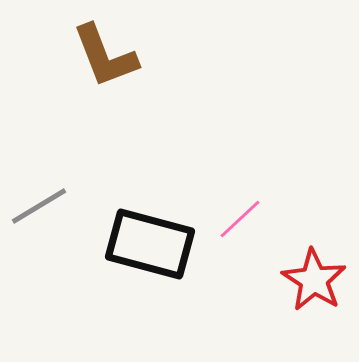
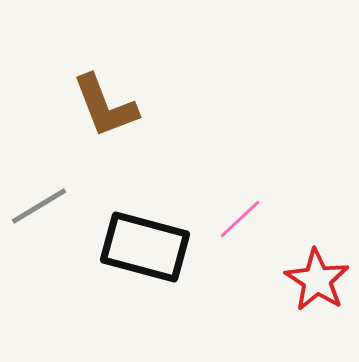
brown L-shape: moved 50 px down
black rectangle: moved 5 px left, 3 px down
red star: moved 3 px right
